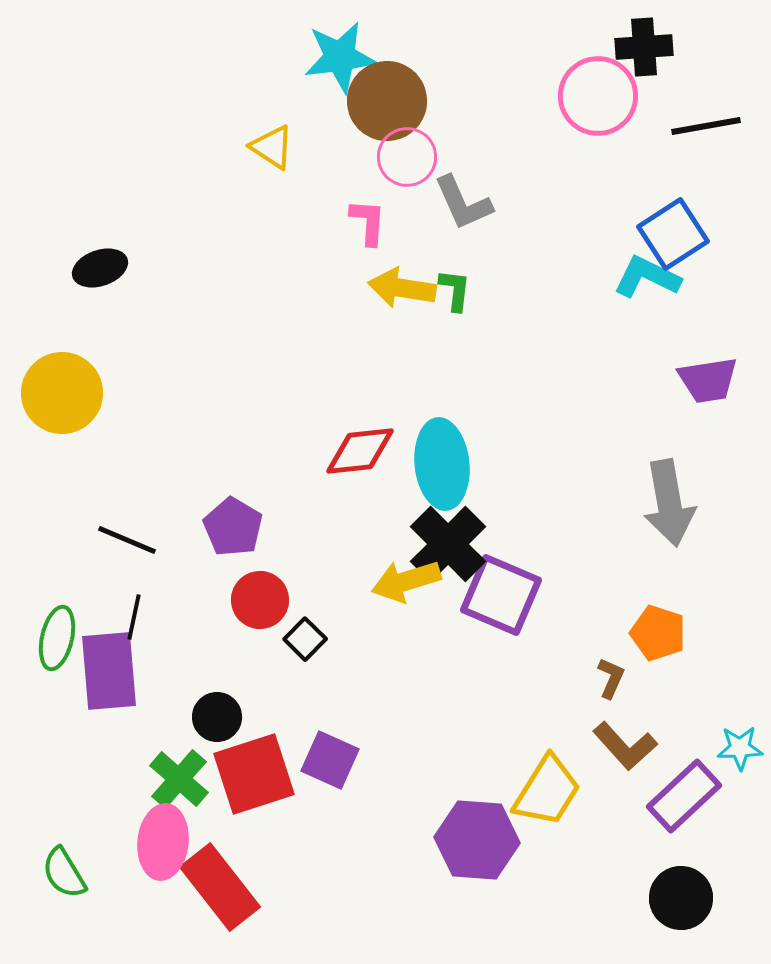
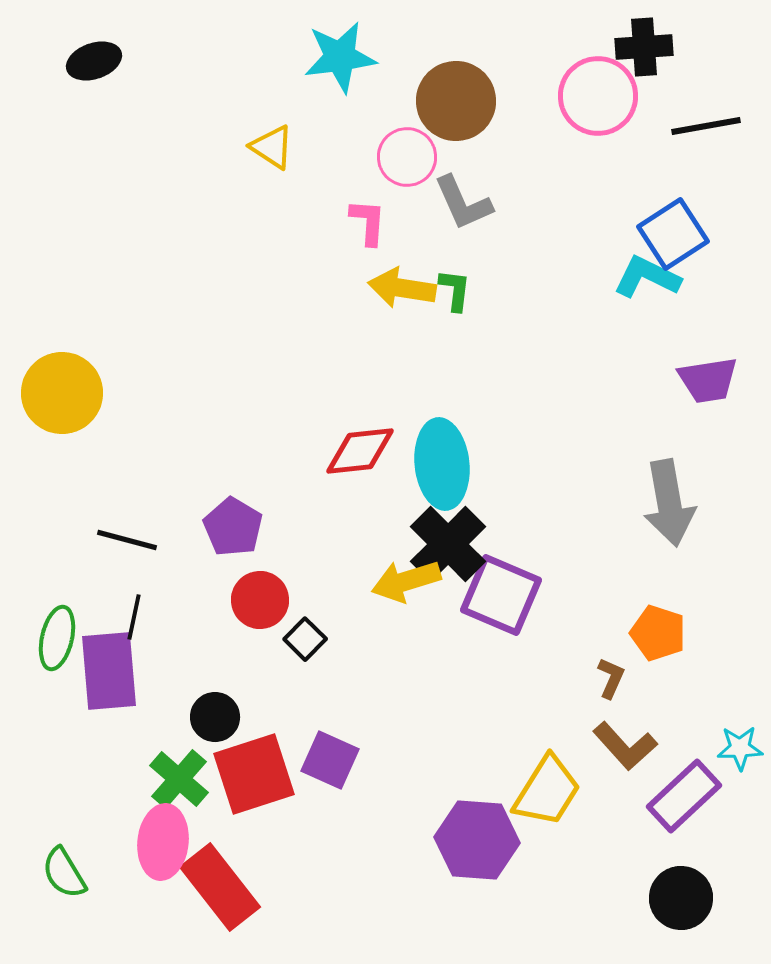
brown circle at (387, 101): moved 69 px right
black ellipse at (100, 268): moved 6 px left, 207 px up
black line at (127, 540): rotated 8 degrees counterclockwise
black circle at (217, 717): moved 2 px left
